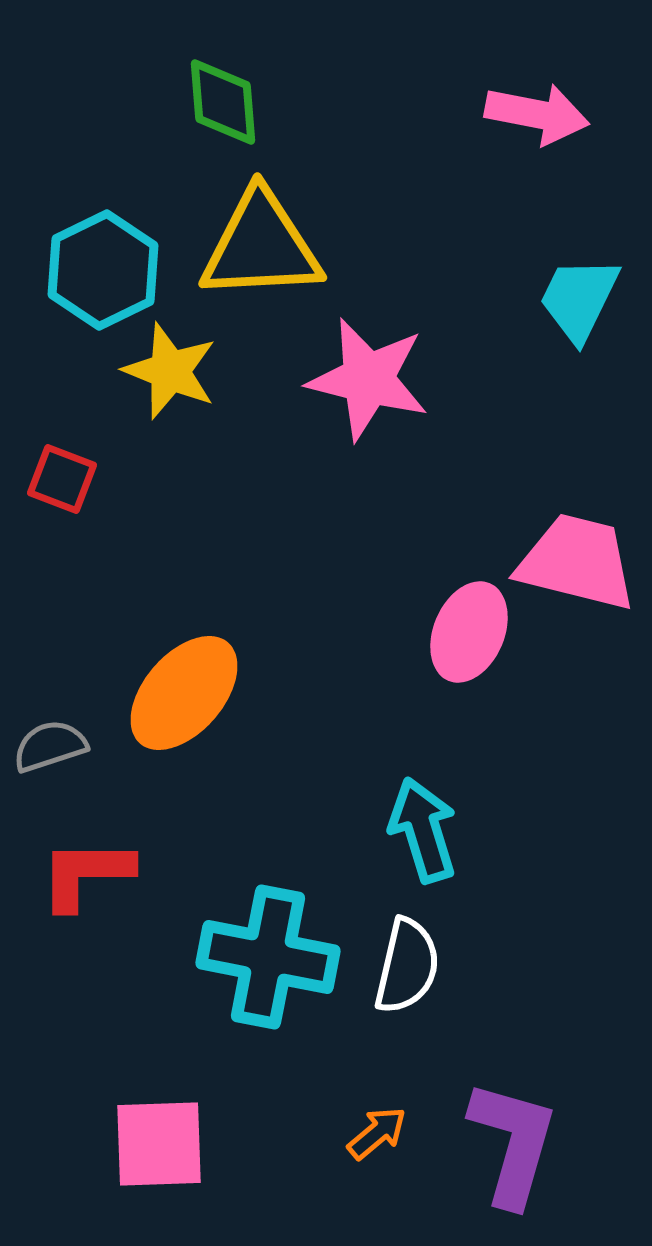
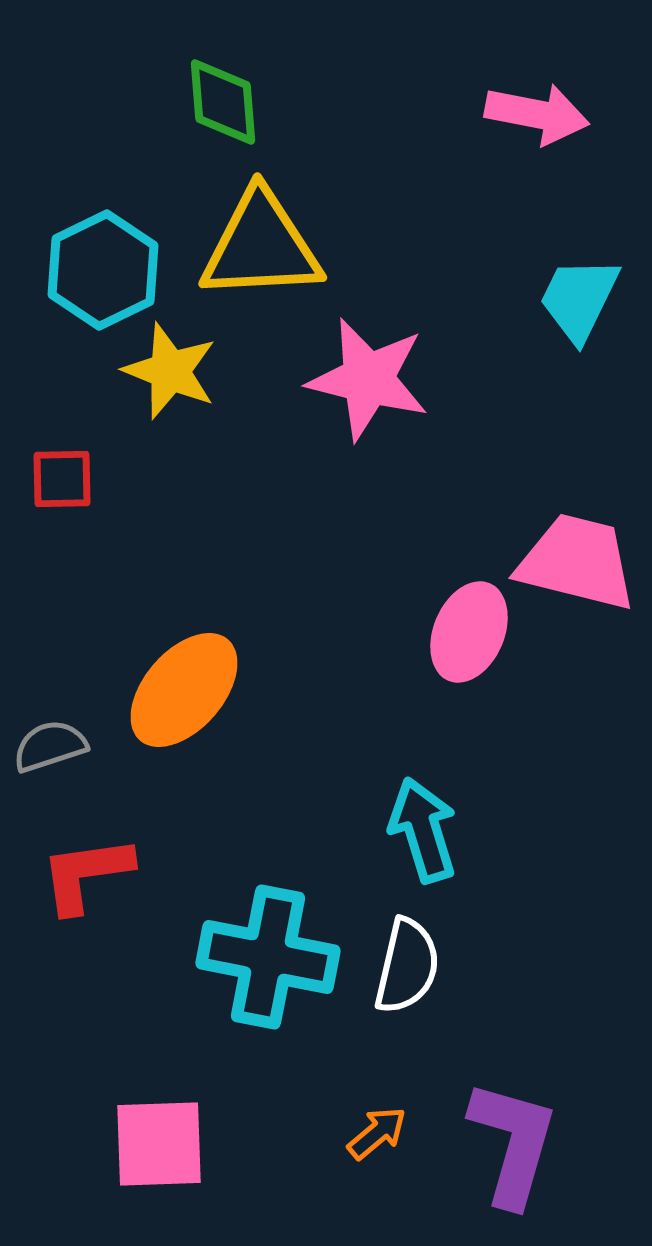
red square: rotated 22 degrees counterclockwise
orange ellipse: moved 3 px up
red L-shape: rotated 8 degrees counterclockwise
